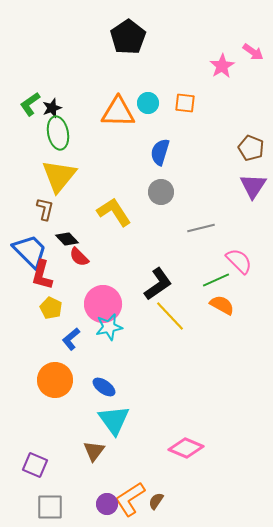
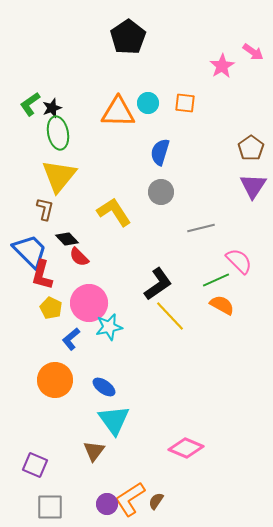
brown pentagon: rotated 15 degrees clockwise
pink circle: moved 14 px left, 1 px up
